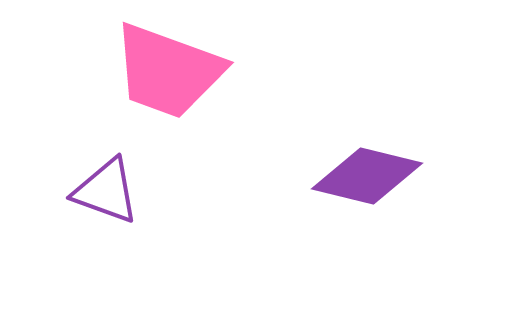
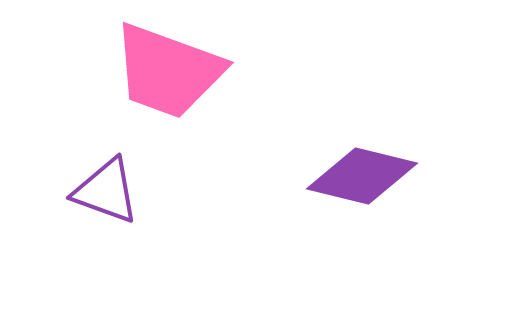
purple diamond: moved 5 px left
